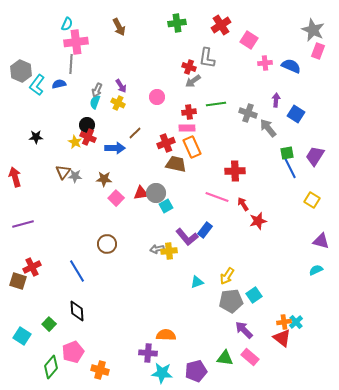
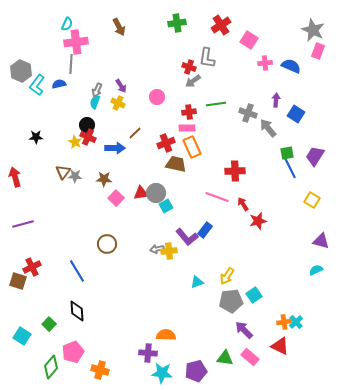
red triangle at (282, 338): moved 2 px left, 8 px down; rotated 12 degrees counterclockwise
